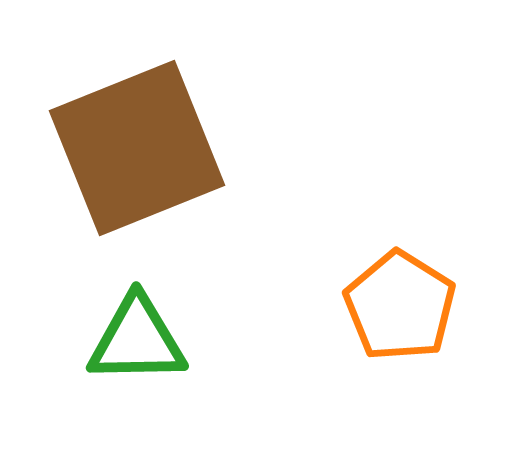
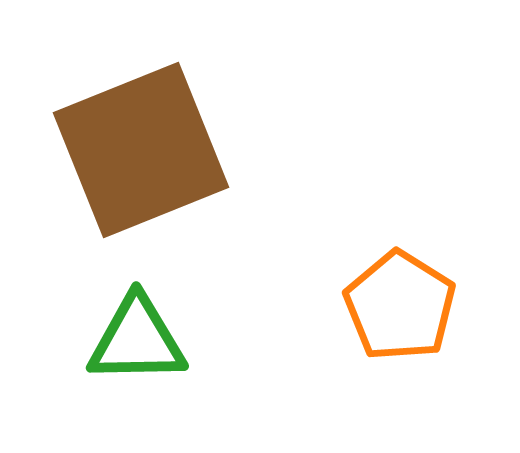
brown square: moved 4 px right, 2 px down
